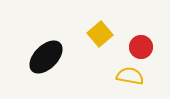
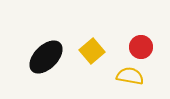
yellow square: moved 8 px left, 17 px down
